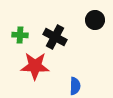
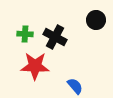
black circle: moved 1 px right
green cross: moved 5 px right, 1 px up
blue semicircle: rotated 42 degrees counterclockwise
